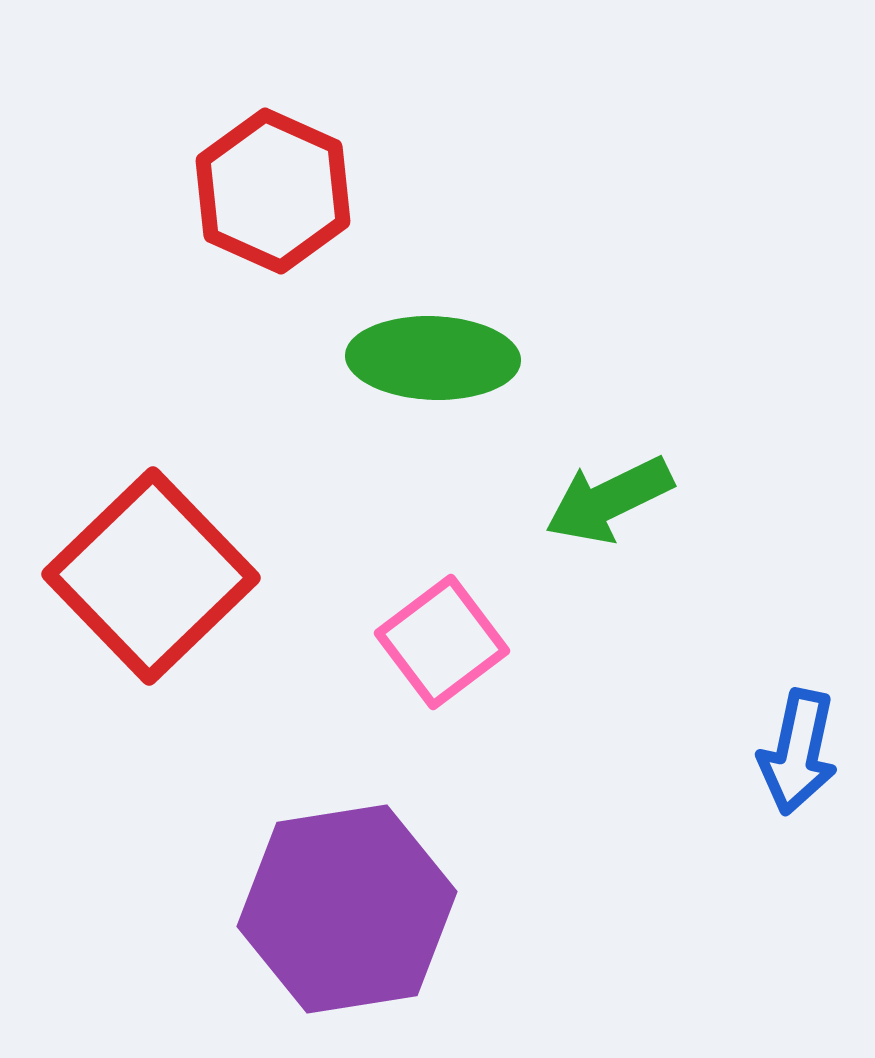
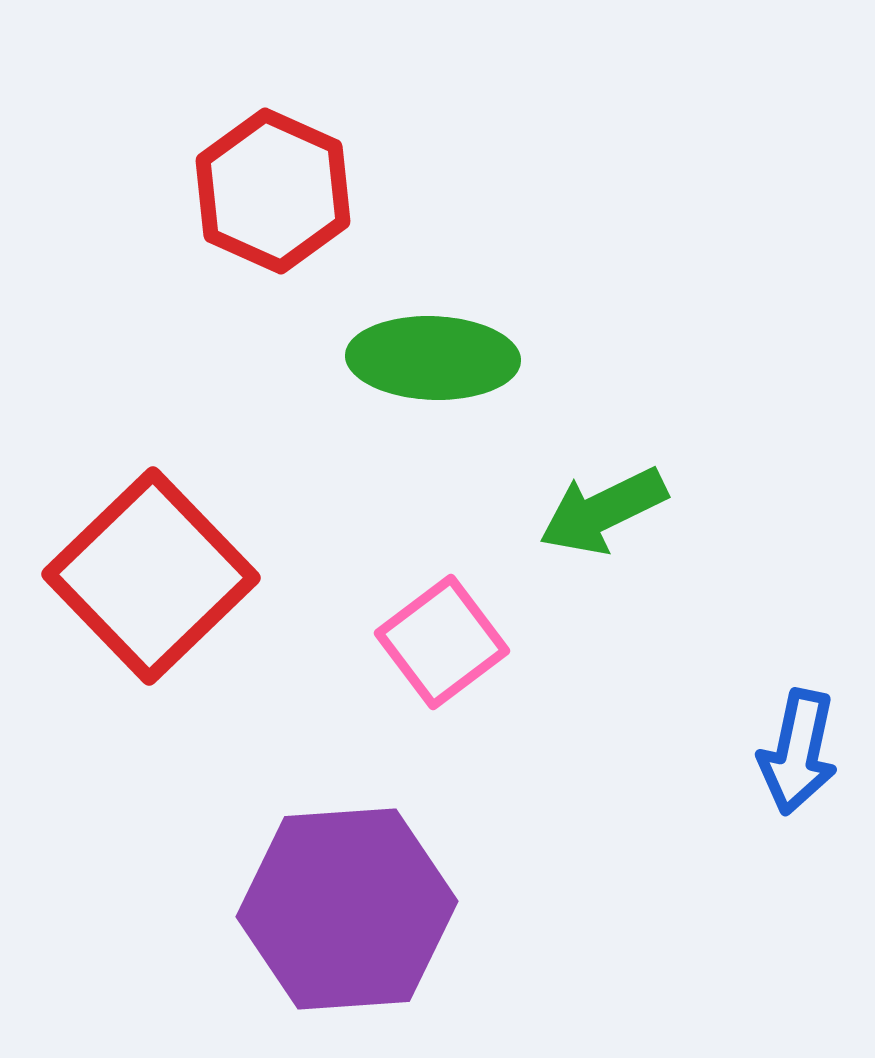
green arrow: moved 6 px left, 11 px down
purple hexagon: rotated 5 degrees clockwise
